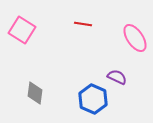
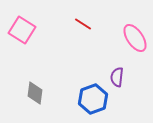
red line: rotated 24 degrees clockwise
purple semicircle: rotated 108 degrees counterclockwise
blue hexagon: rotated 16 degrees clockwise
